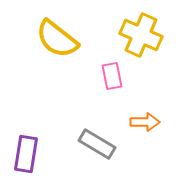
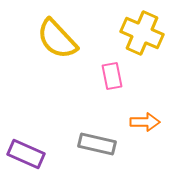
yellow cross: moved 1 px right, 2 px up
yellow semicircle: rotated 9 degrees clockwise
gray rectangle: rotated 18 degrees counterclockwise
purple rectangle: rotated 75 degrees counterclockwise
